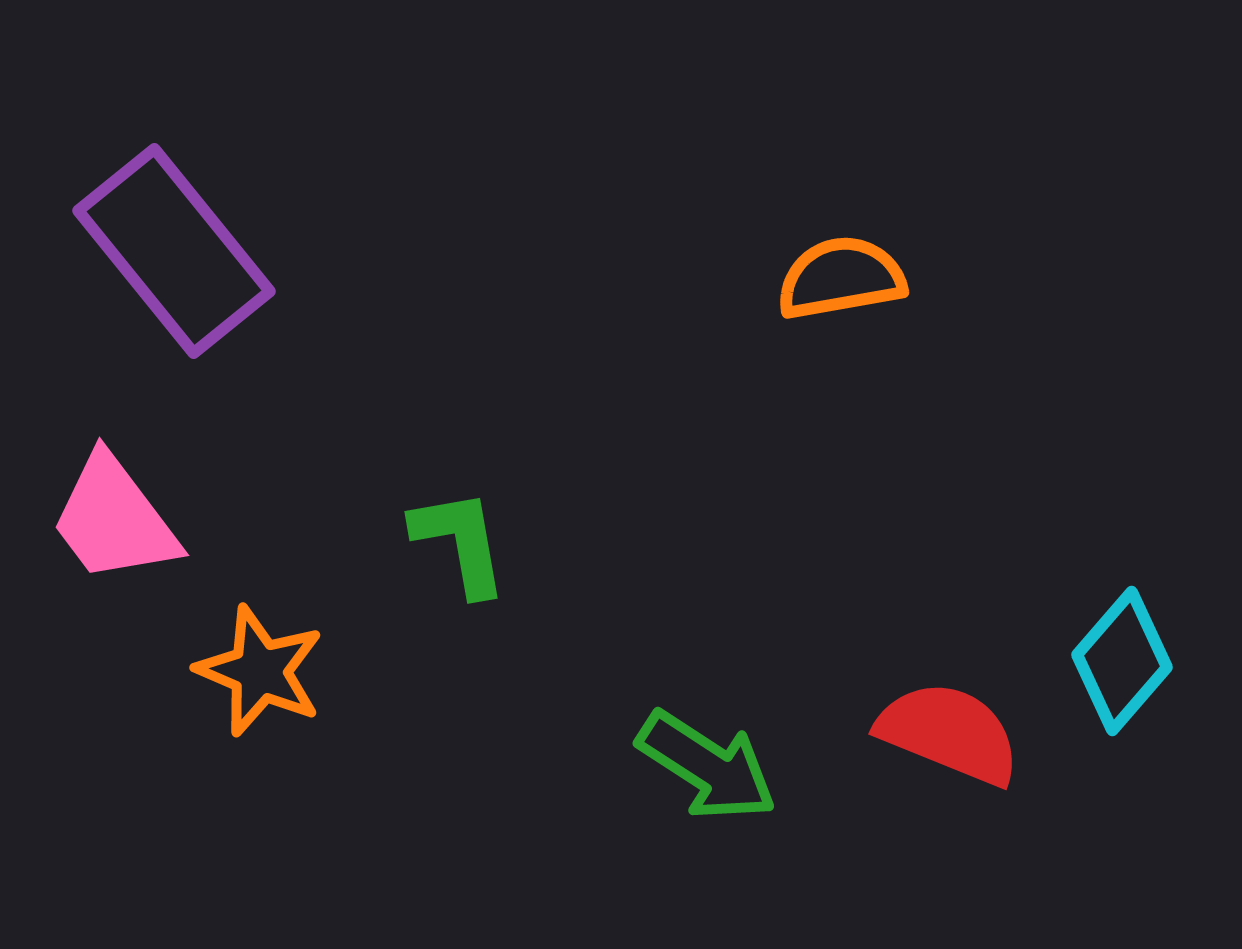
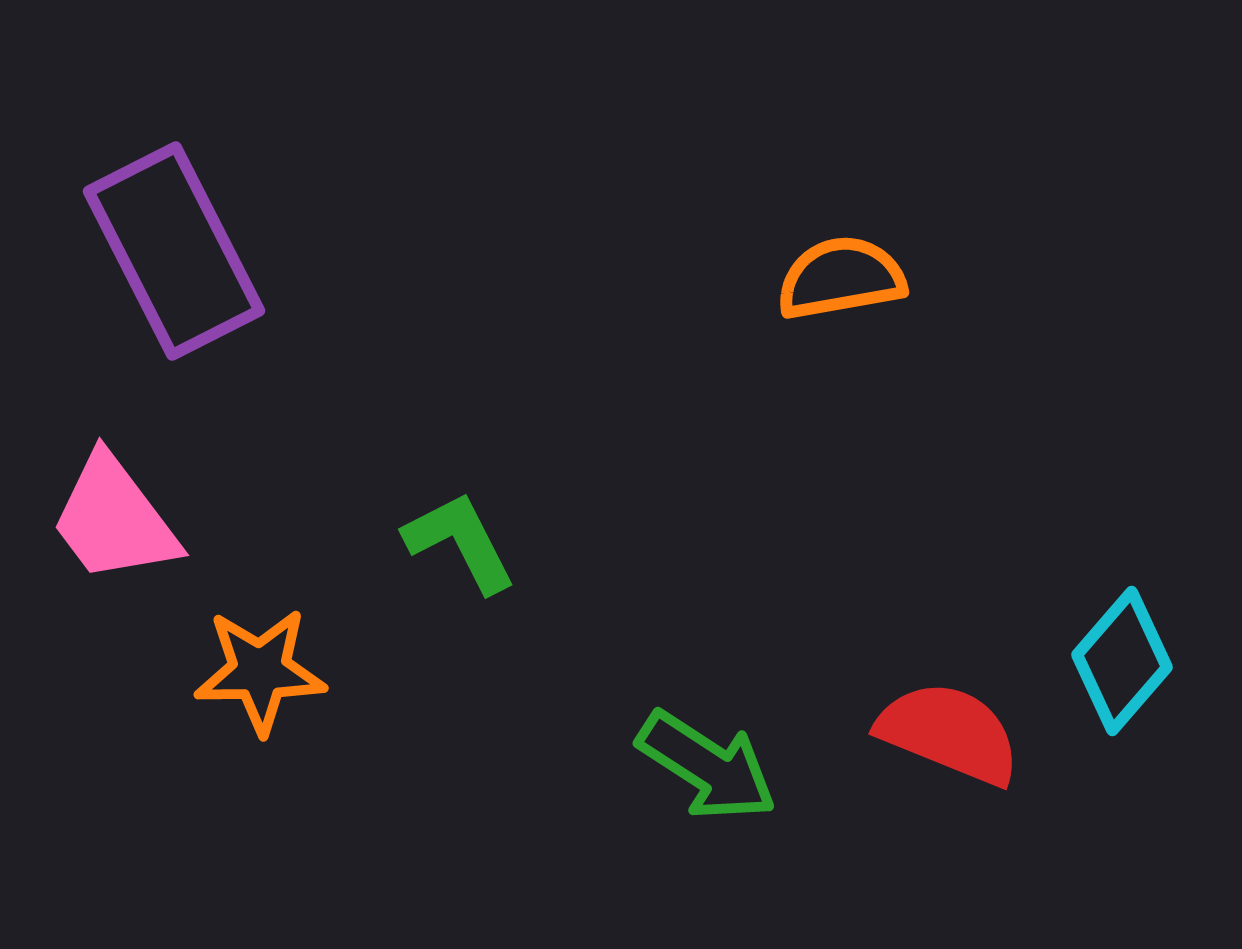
purple rectangle: rotated 12 degrees clockwise
green L-shape: rotated 17 degrees counterclockwise
orange star: rotated 24 degrees counterclockwise
